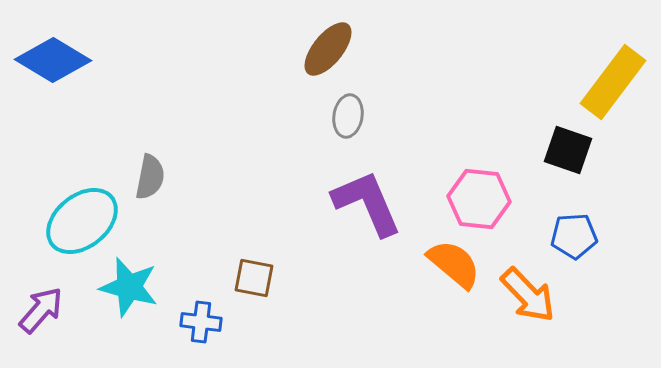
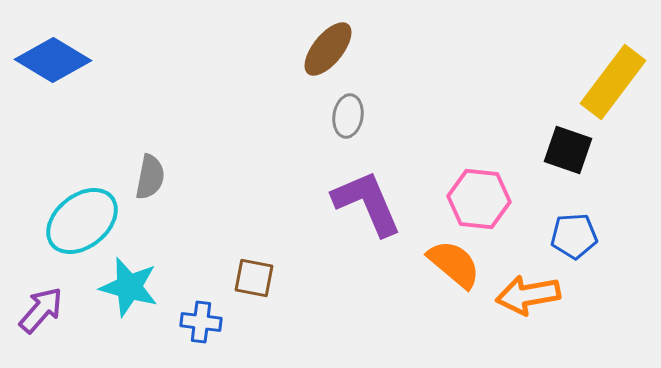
orange arrow: rotated 124 degrees clockwise
